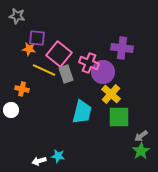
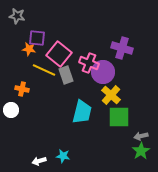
purple cross: rotated 10 degrees clockwise
gray rectangle: moved 1 px down
yellow cross: moved 1 px down
gray arrow: rotated 24 degrees clockwise
cyan star: moved 5 px right
